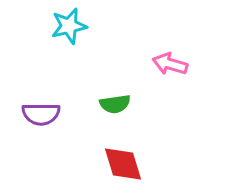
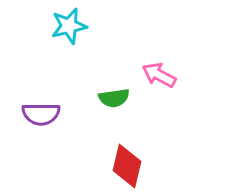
pink arrow: moved 11 px left, 11 px down; rotated 12 degrees clockwise
green semicircle: moved 1 px left, 6 px up
red diamond: moved 4 px right, 2 px down; rotated 30 degrees clockwise
